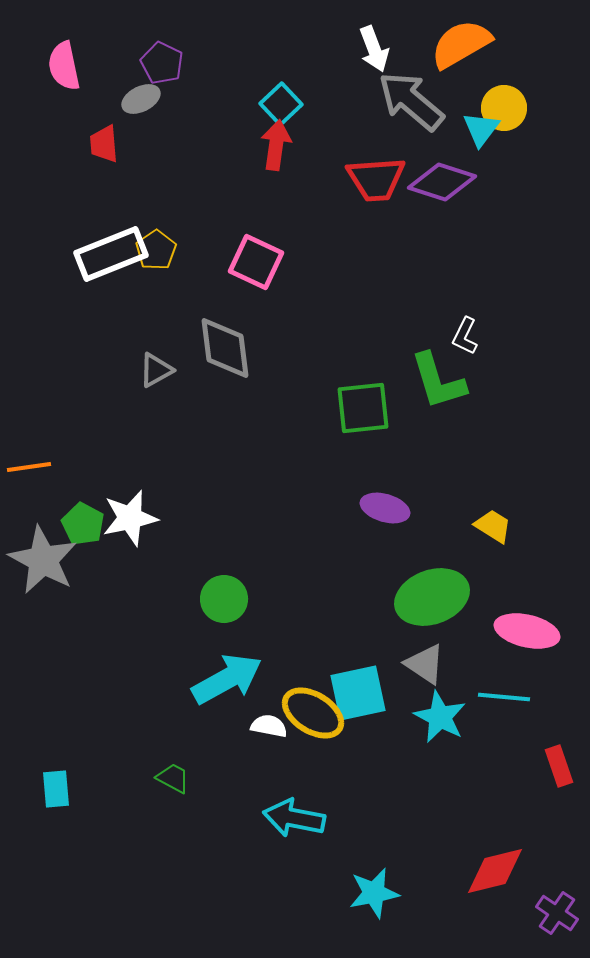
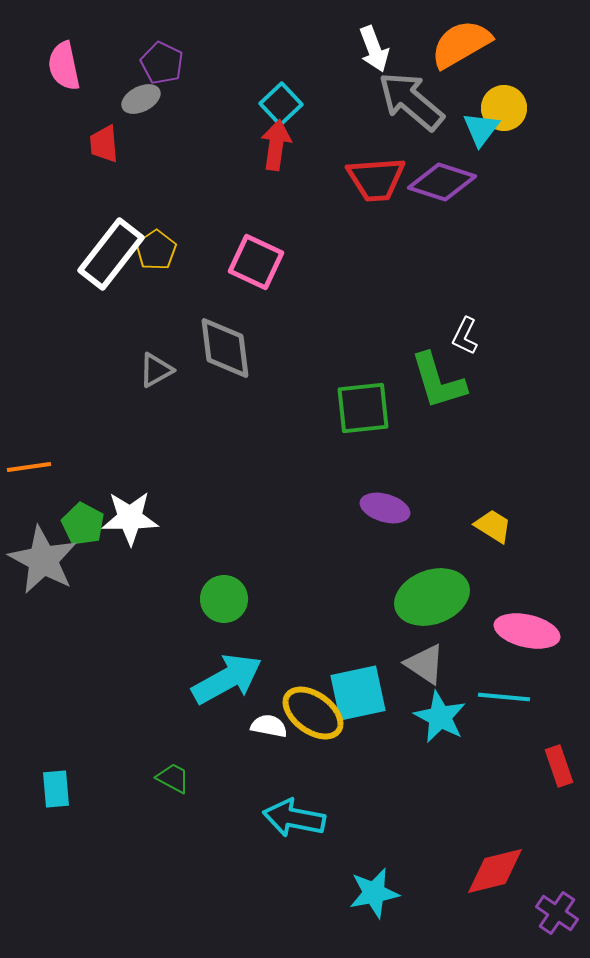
white rectangle at (111, 254): rotated 30 degrees counterclockwise
white star at (130, 518): rotated 12 degrees clockwise
yellow ellipse at (313, 713): rotated 4 degrees clockwise
